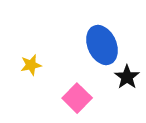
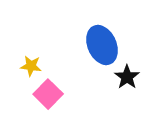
yellow star: moved 1 px down; rotated 20 degrees clockwise
pink square: moved 29 px left, 4 px up
